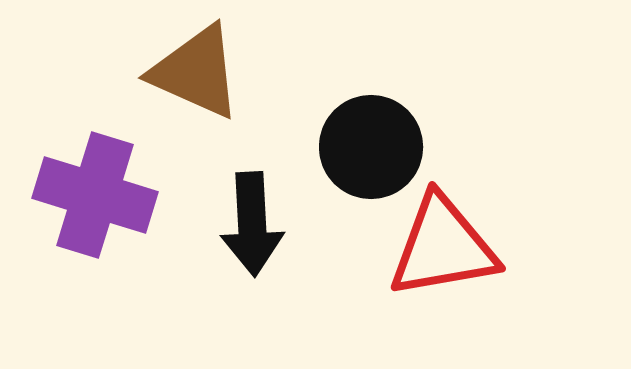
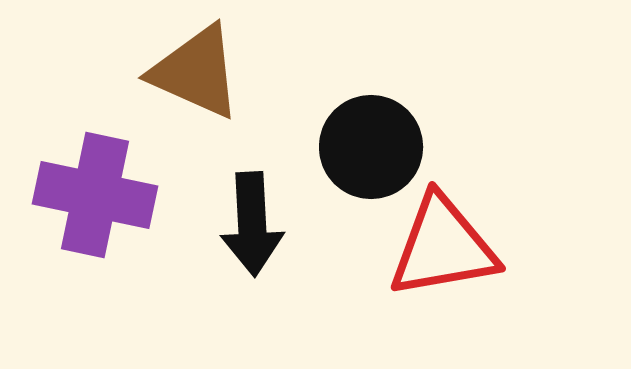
purple cross: rotated 5 degrees counterclockwise
